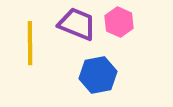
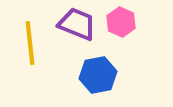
pink hexagon: moved 2 px right
yellow line: rotated 6 degrees counterclockwise
